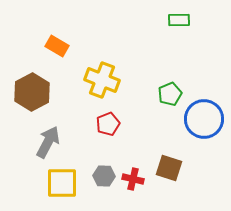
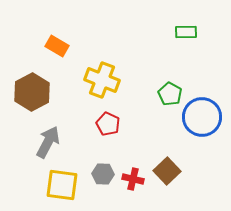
green rectangle: moved 7 px right, 12 px down
green pentagon: rotated 20 degrees counterclockwise
blue circle: moved 2 px left, 2 px up
red pentagon: rotated 25 degrees counterclockwise
brown square: moved 2 px left, 3 px down; rotated 28 degrees clockwise
gray hexagon: moved 1 px left, 2 px up
yellow square: moved 2 px down; rotated 8 degrees clockwise
